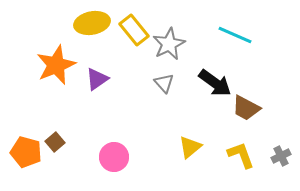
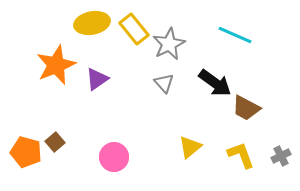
yellow rectangle: moved 1 px up
